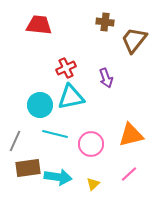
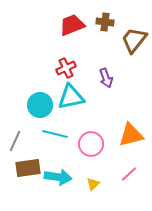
red trapezoid: moved 33 px right; rotated 28 degrees counterclockwise
